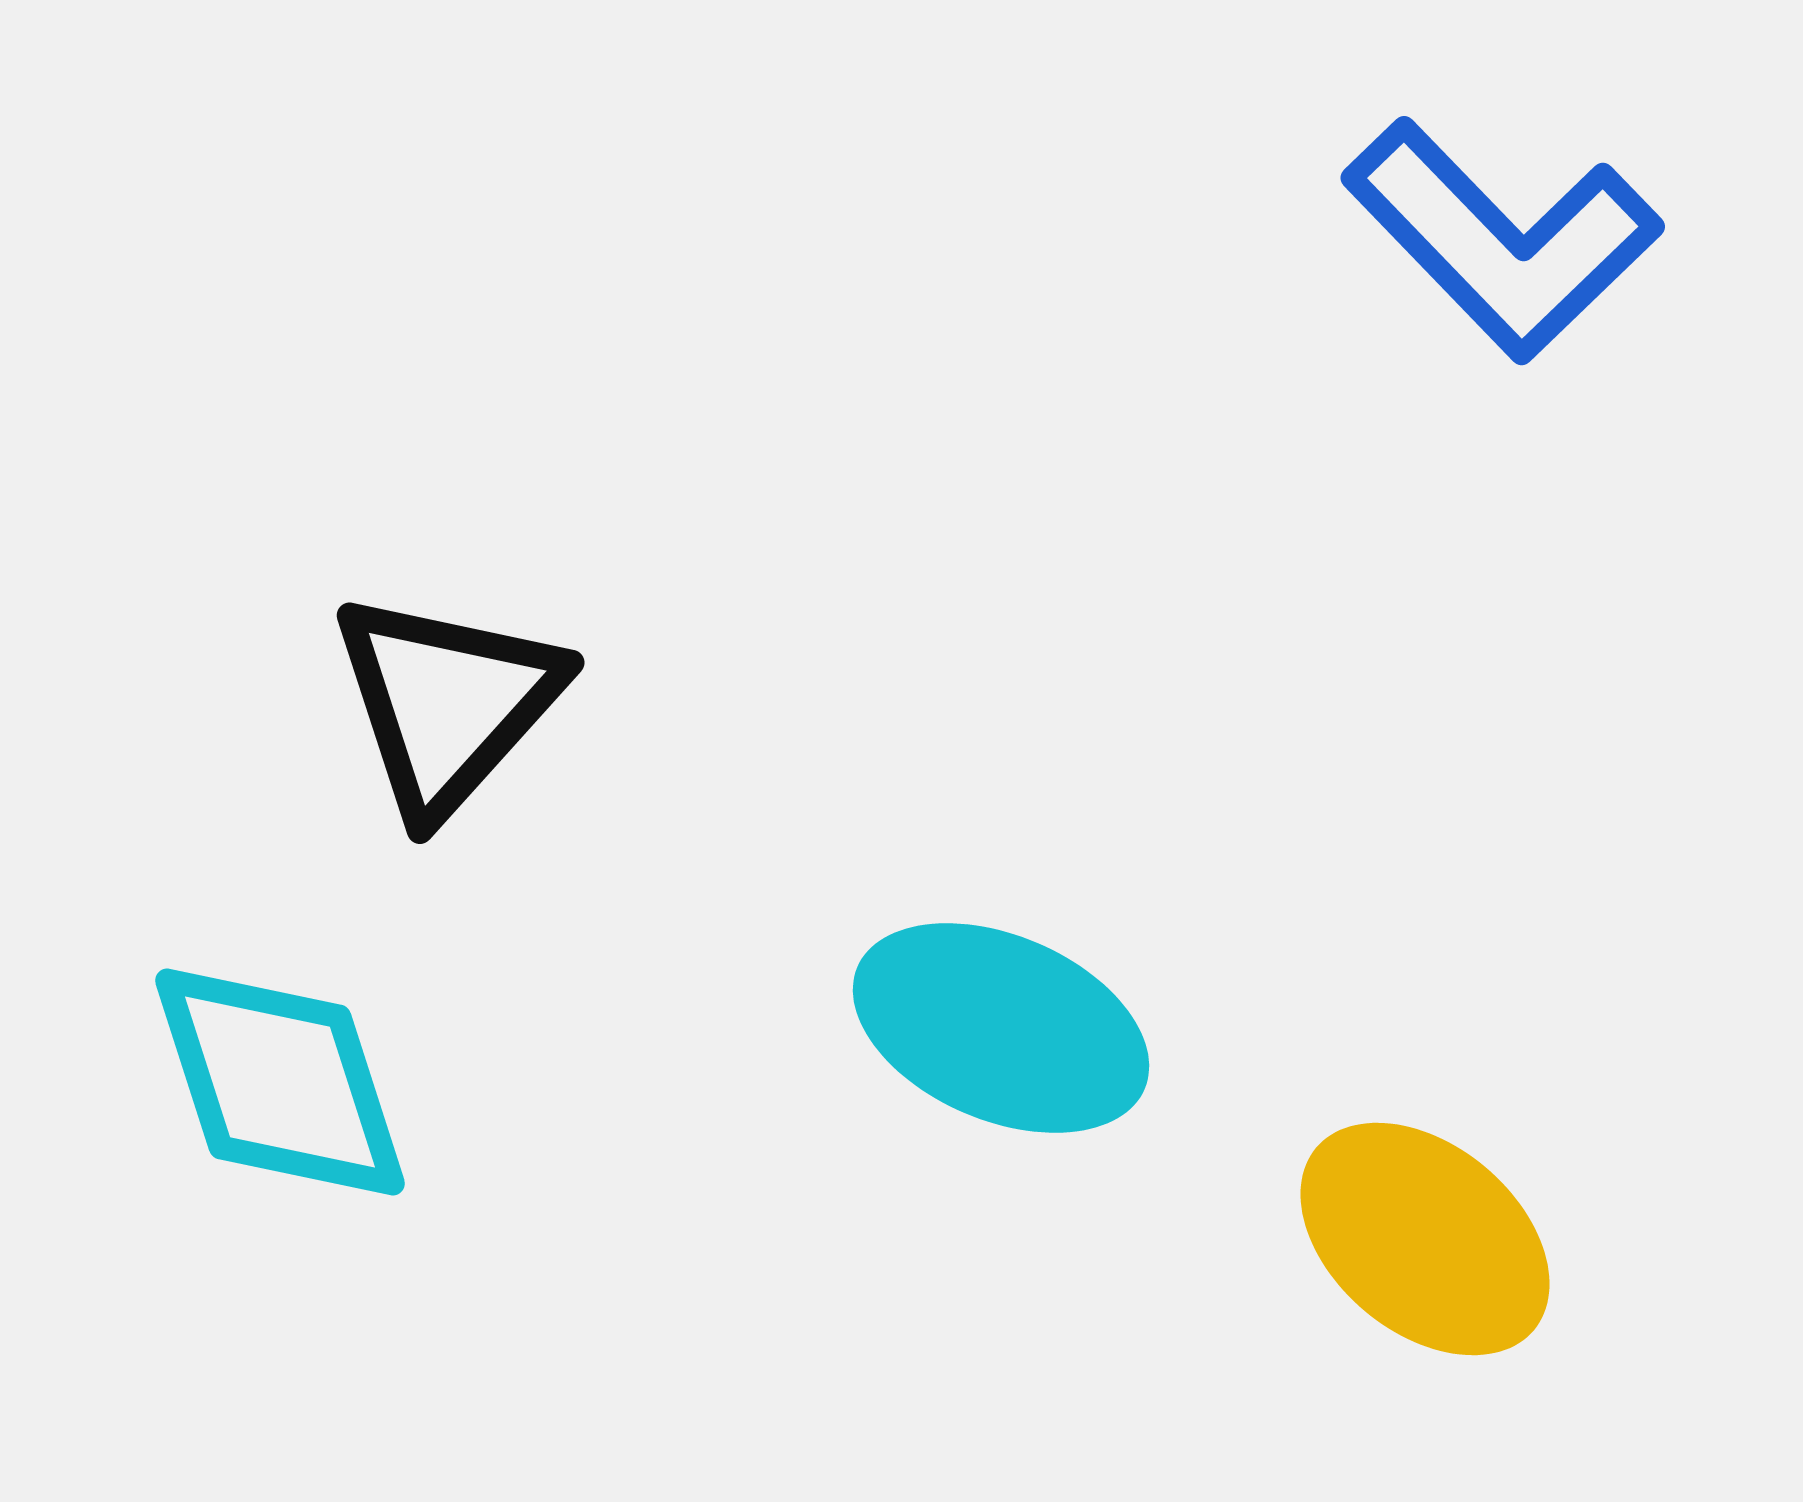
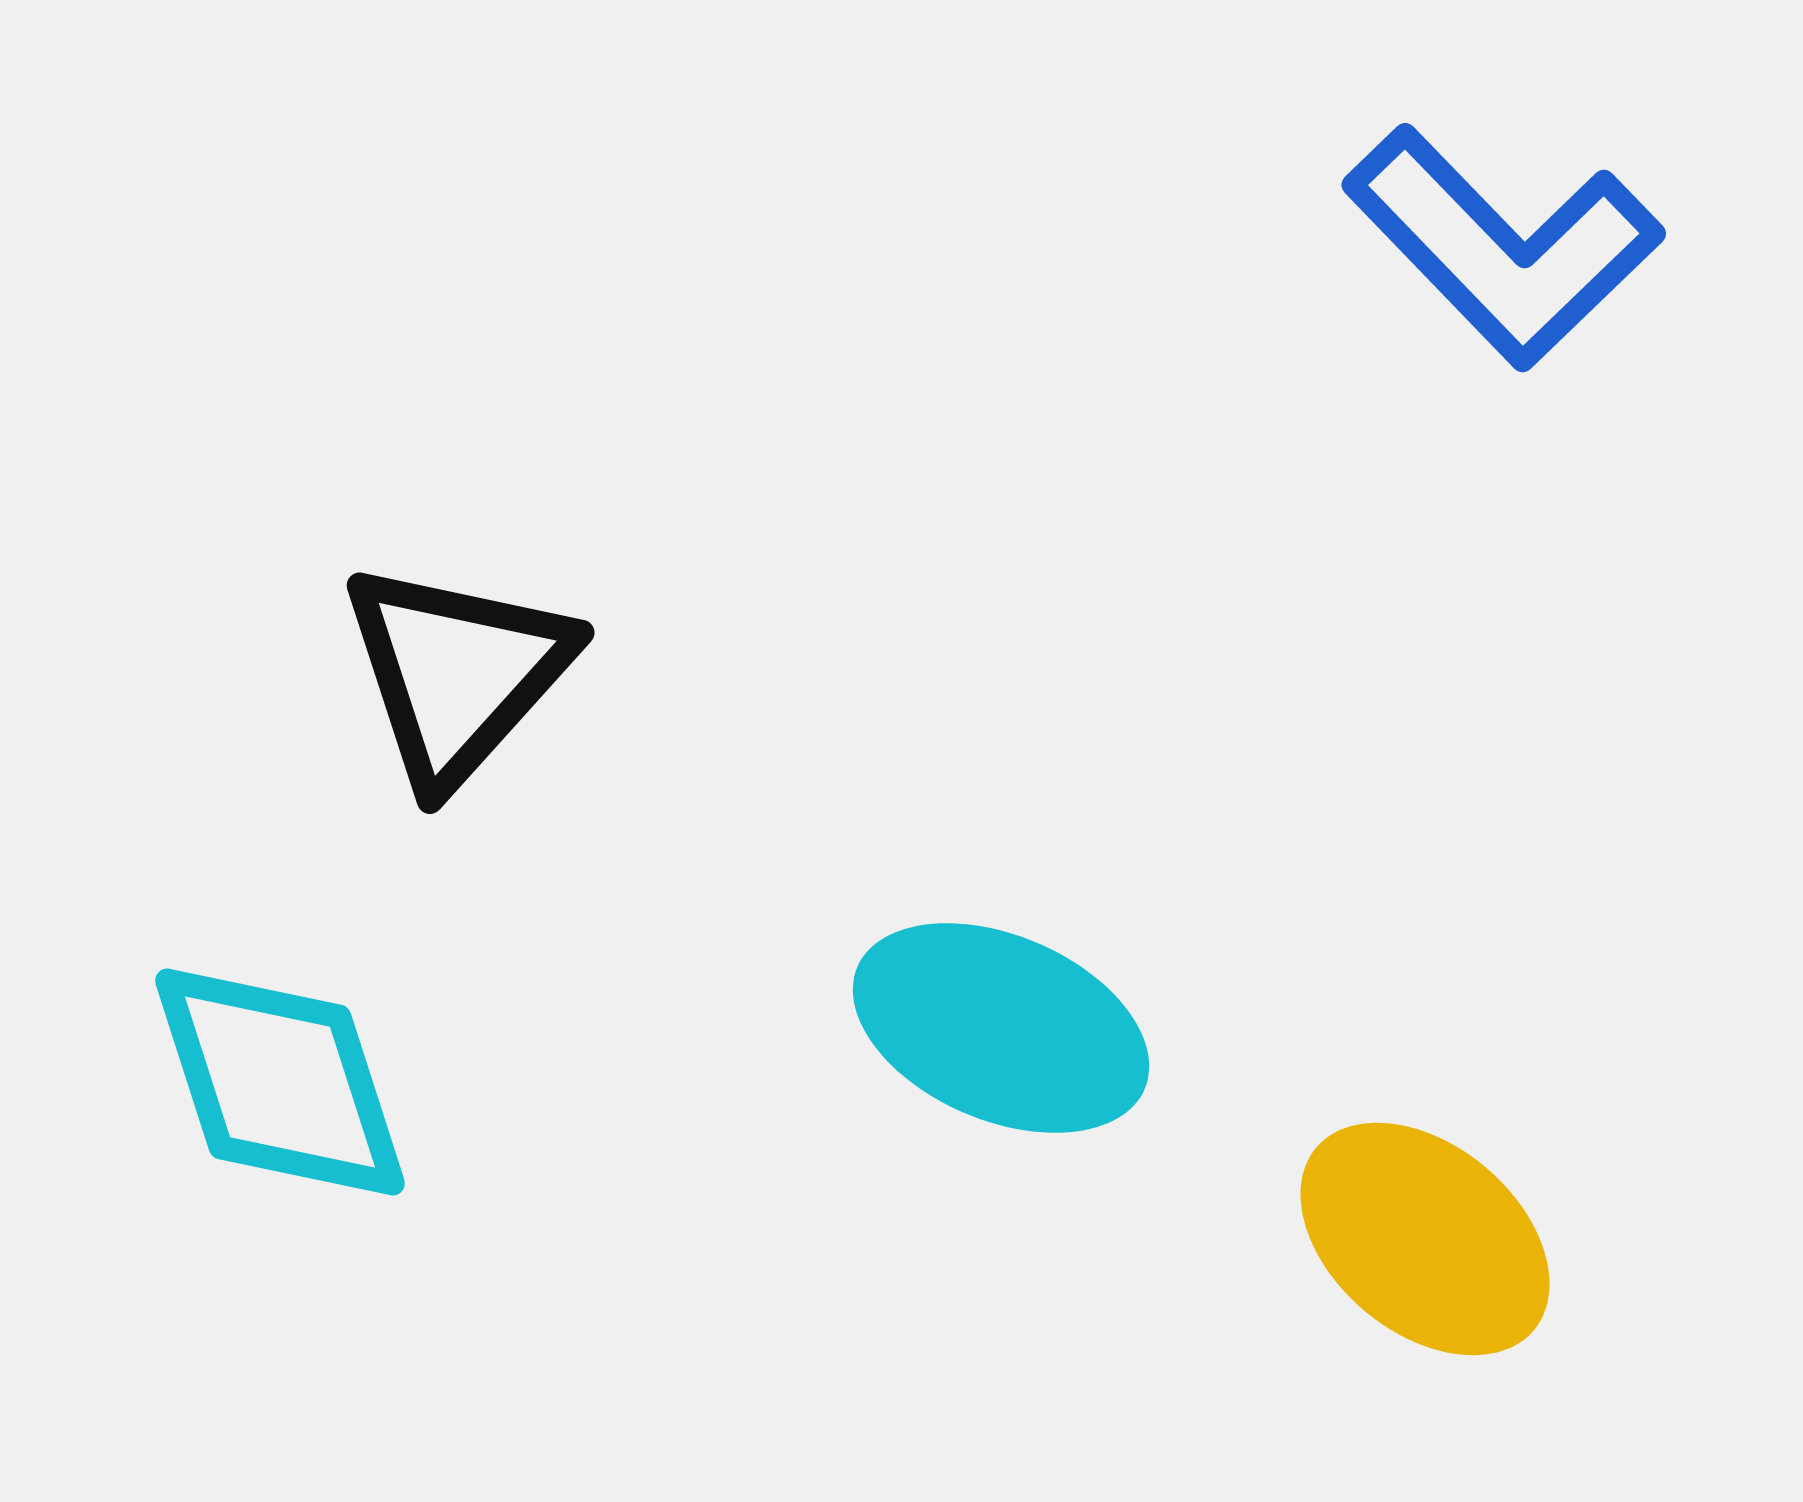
blue L-shape: moved 1 px right, 7 px down
black triangle: moved 10 px right, 30 px up
